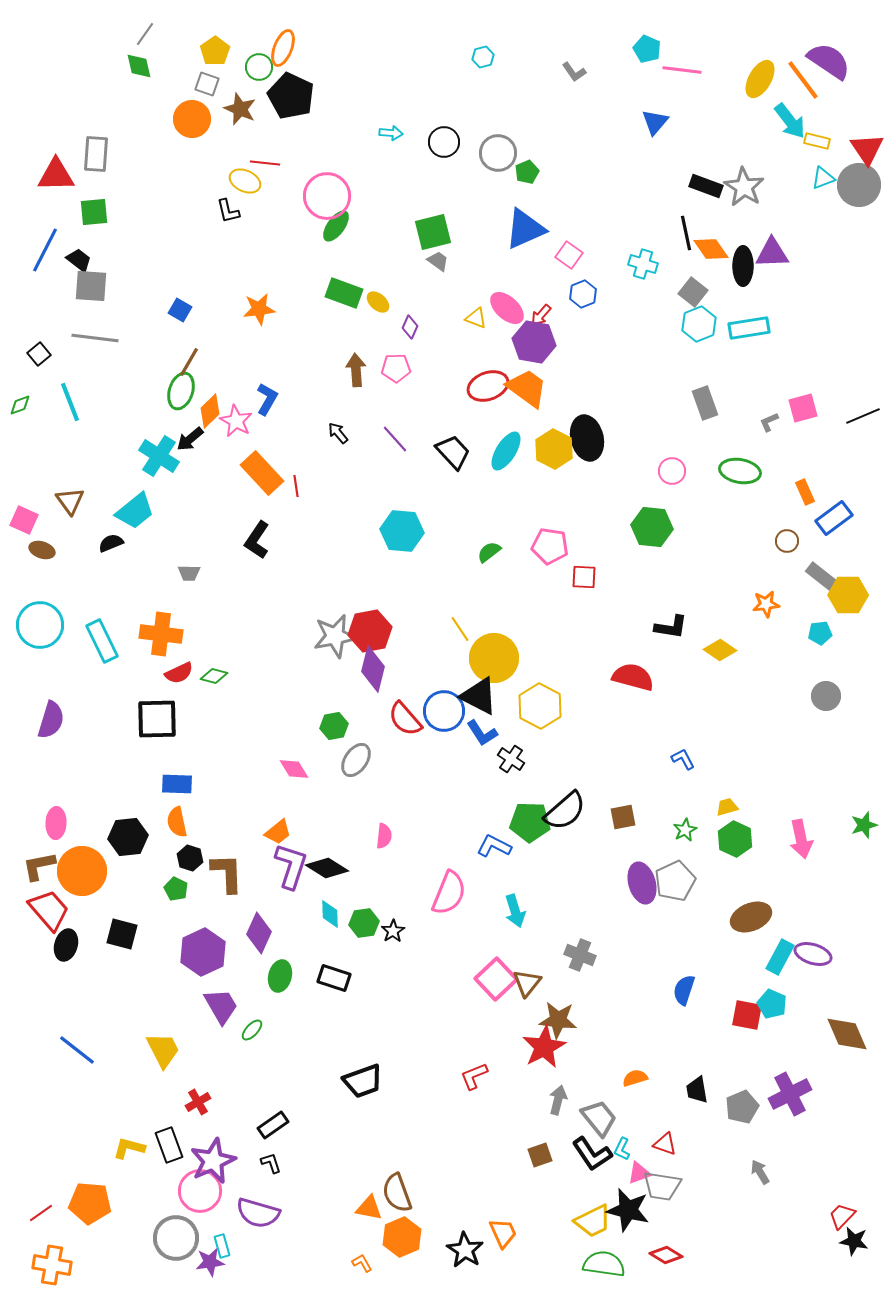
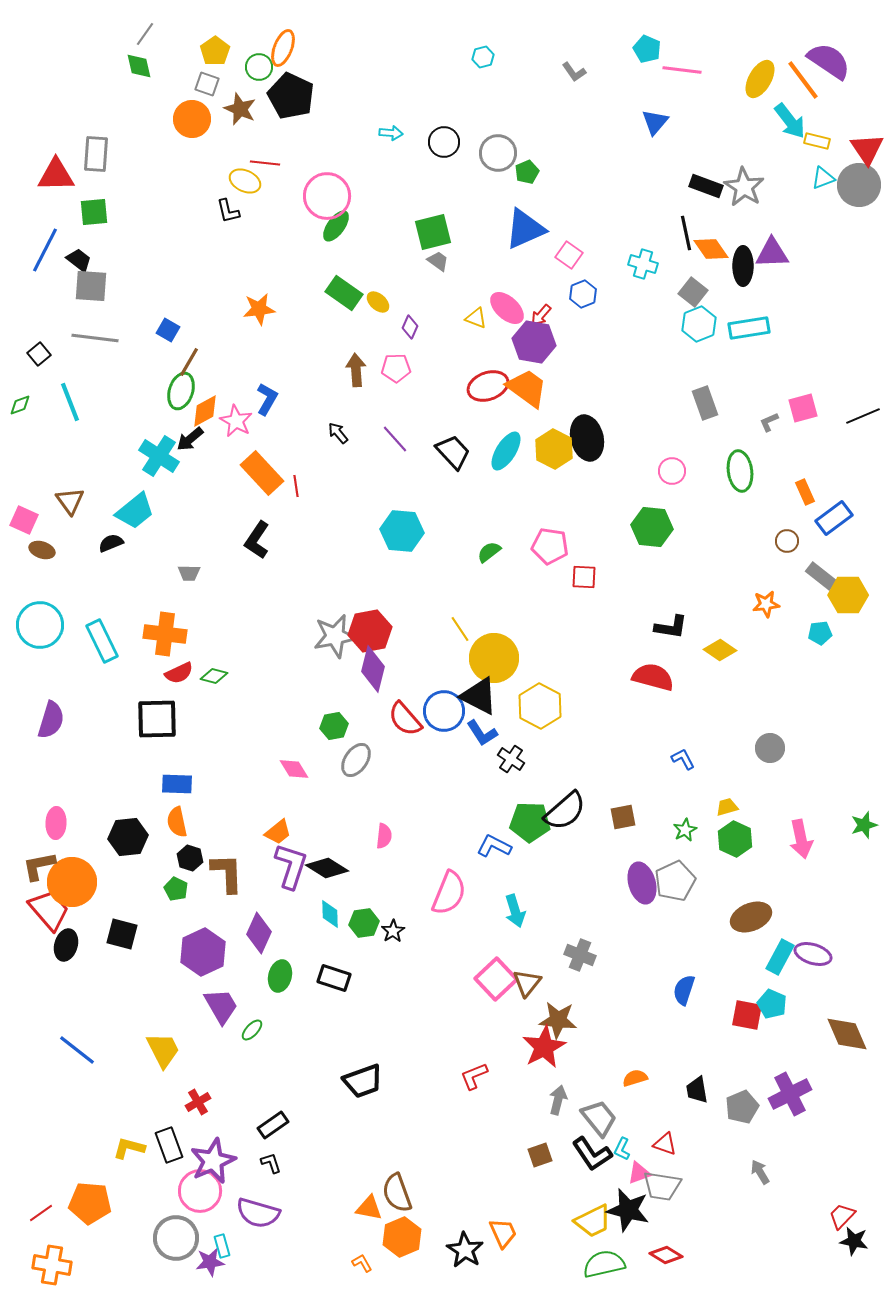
green rectangle at (344, 293): rotated 15 degrees clockwise
blue square at (180, 310): moved 12 px left, 20 px down
orange diamond at (210, 411): moved 5 px left; rotated 16 degrees clockwise
green ellipse at (740, 471): rotated 72 degrees clockwise
orange cross at (161, 634): moved 4 px right
red semicircle at (633, 677): moved 20 px right
gray circle at (826, 696): moved 56 px left, 52 px down
orange circle at (82, 871): moved 10 px left, 11 px down
green semicircle at (604, 1264): rotated 21 degrees counterclockwise
